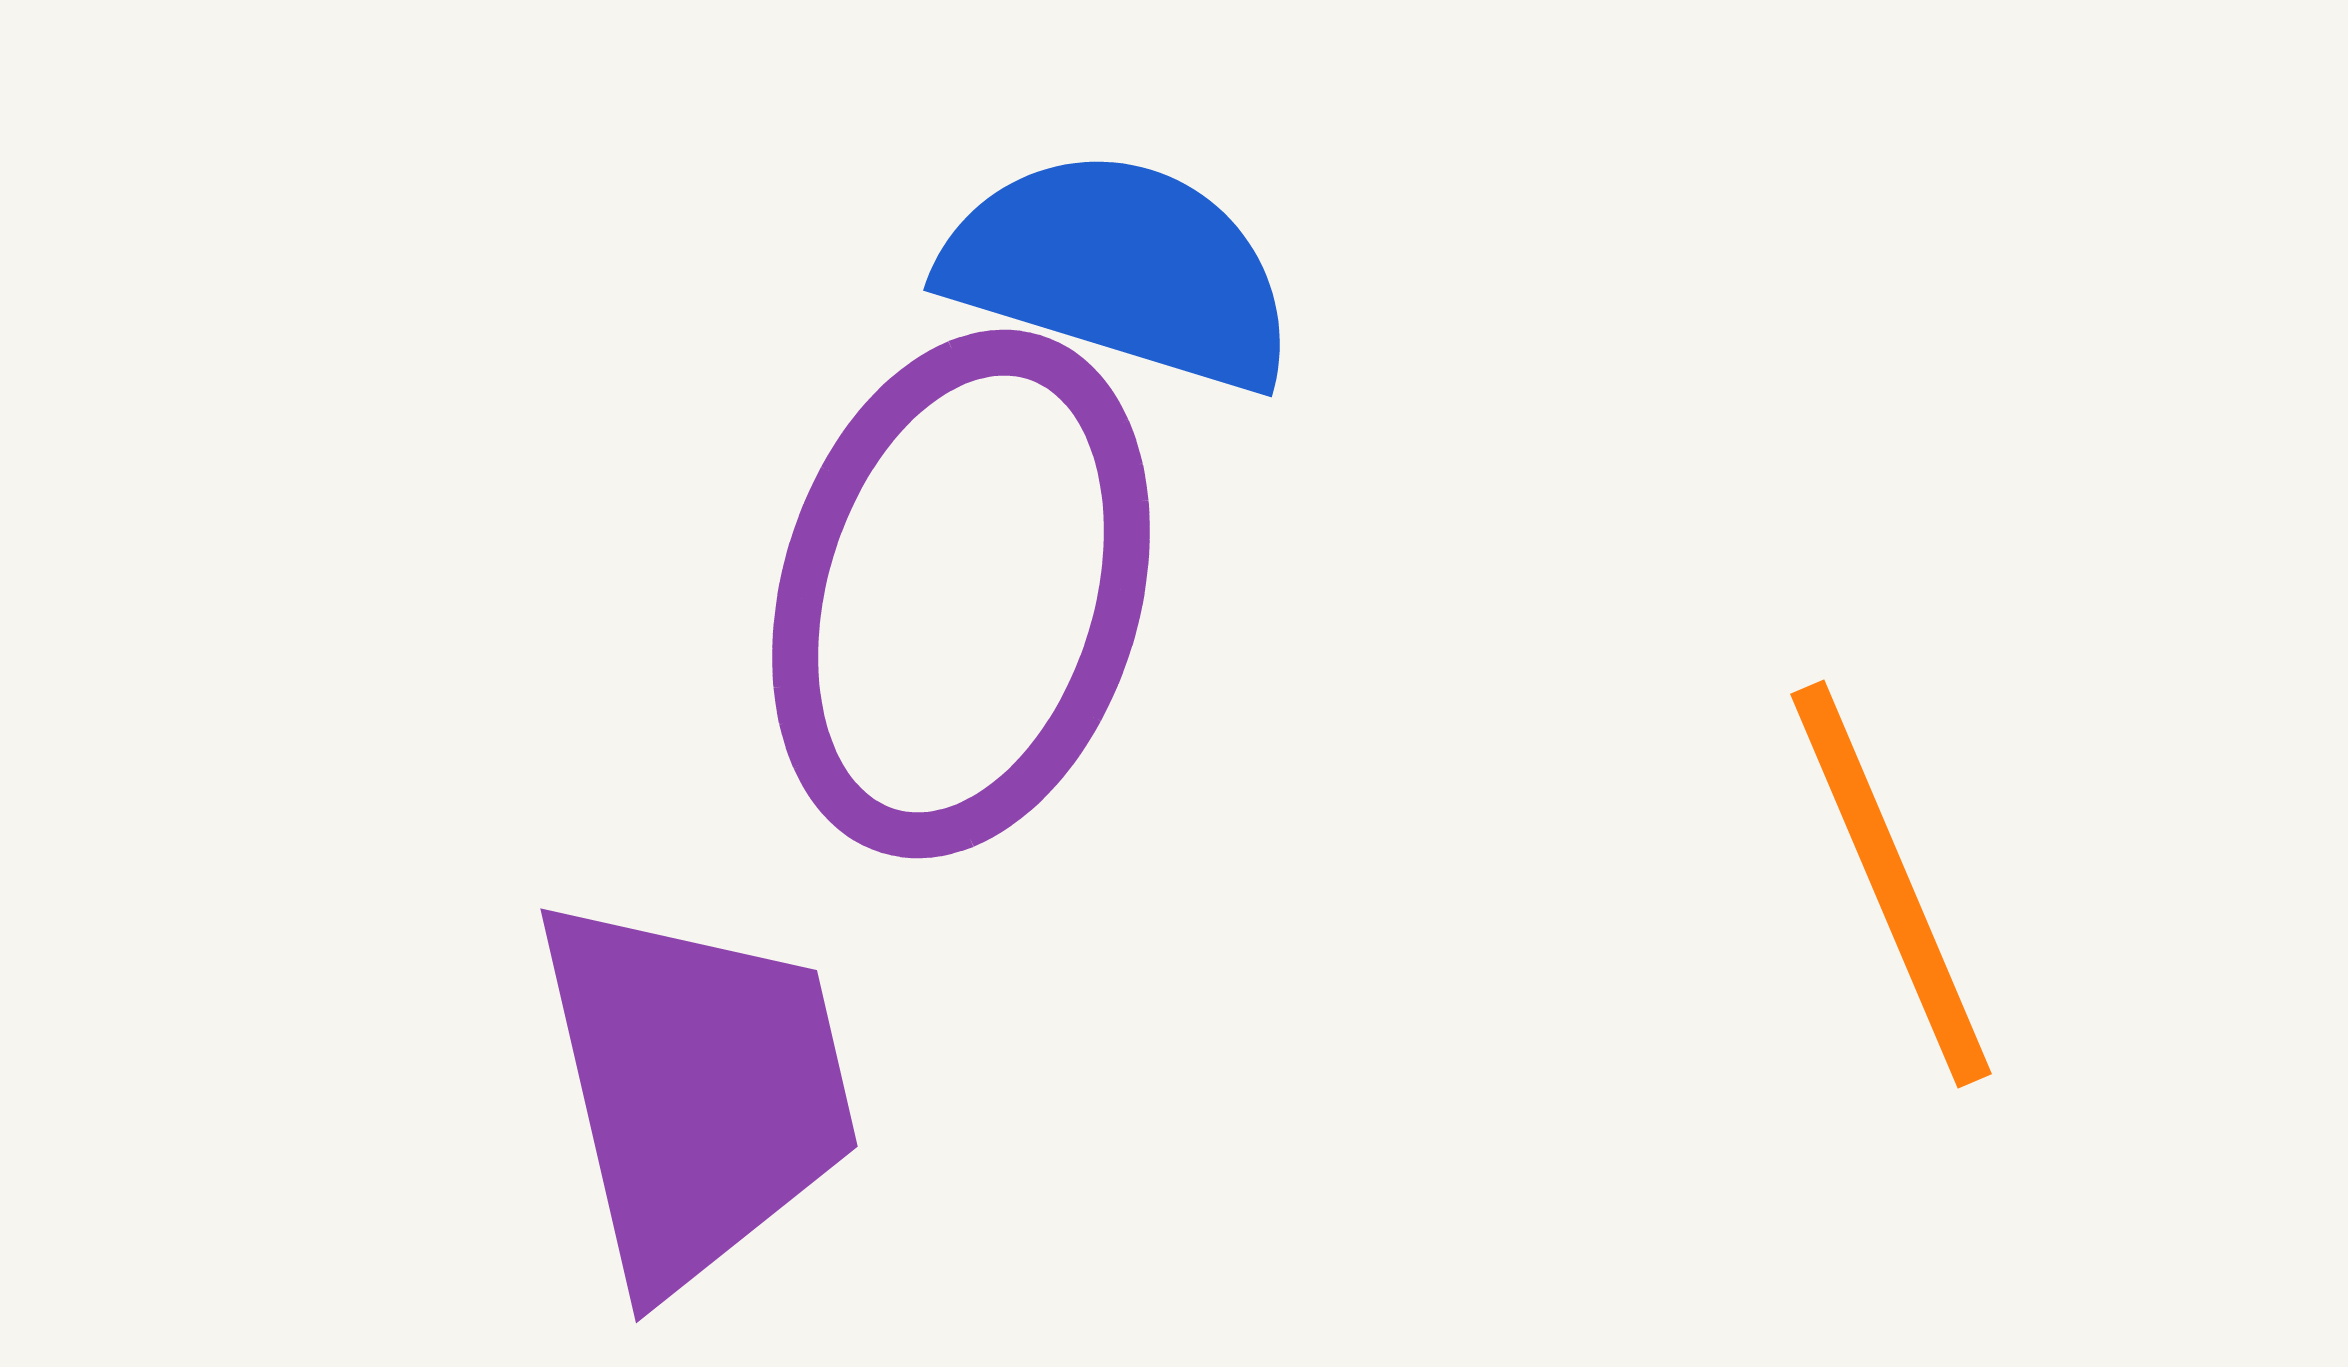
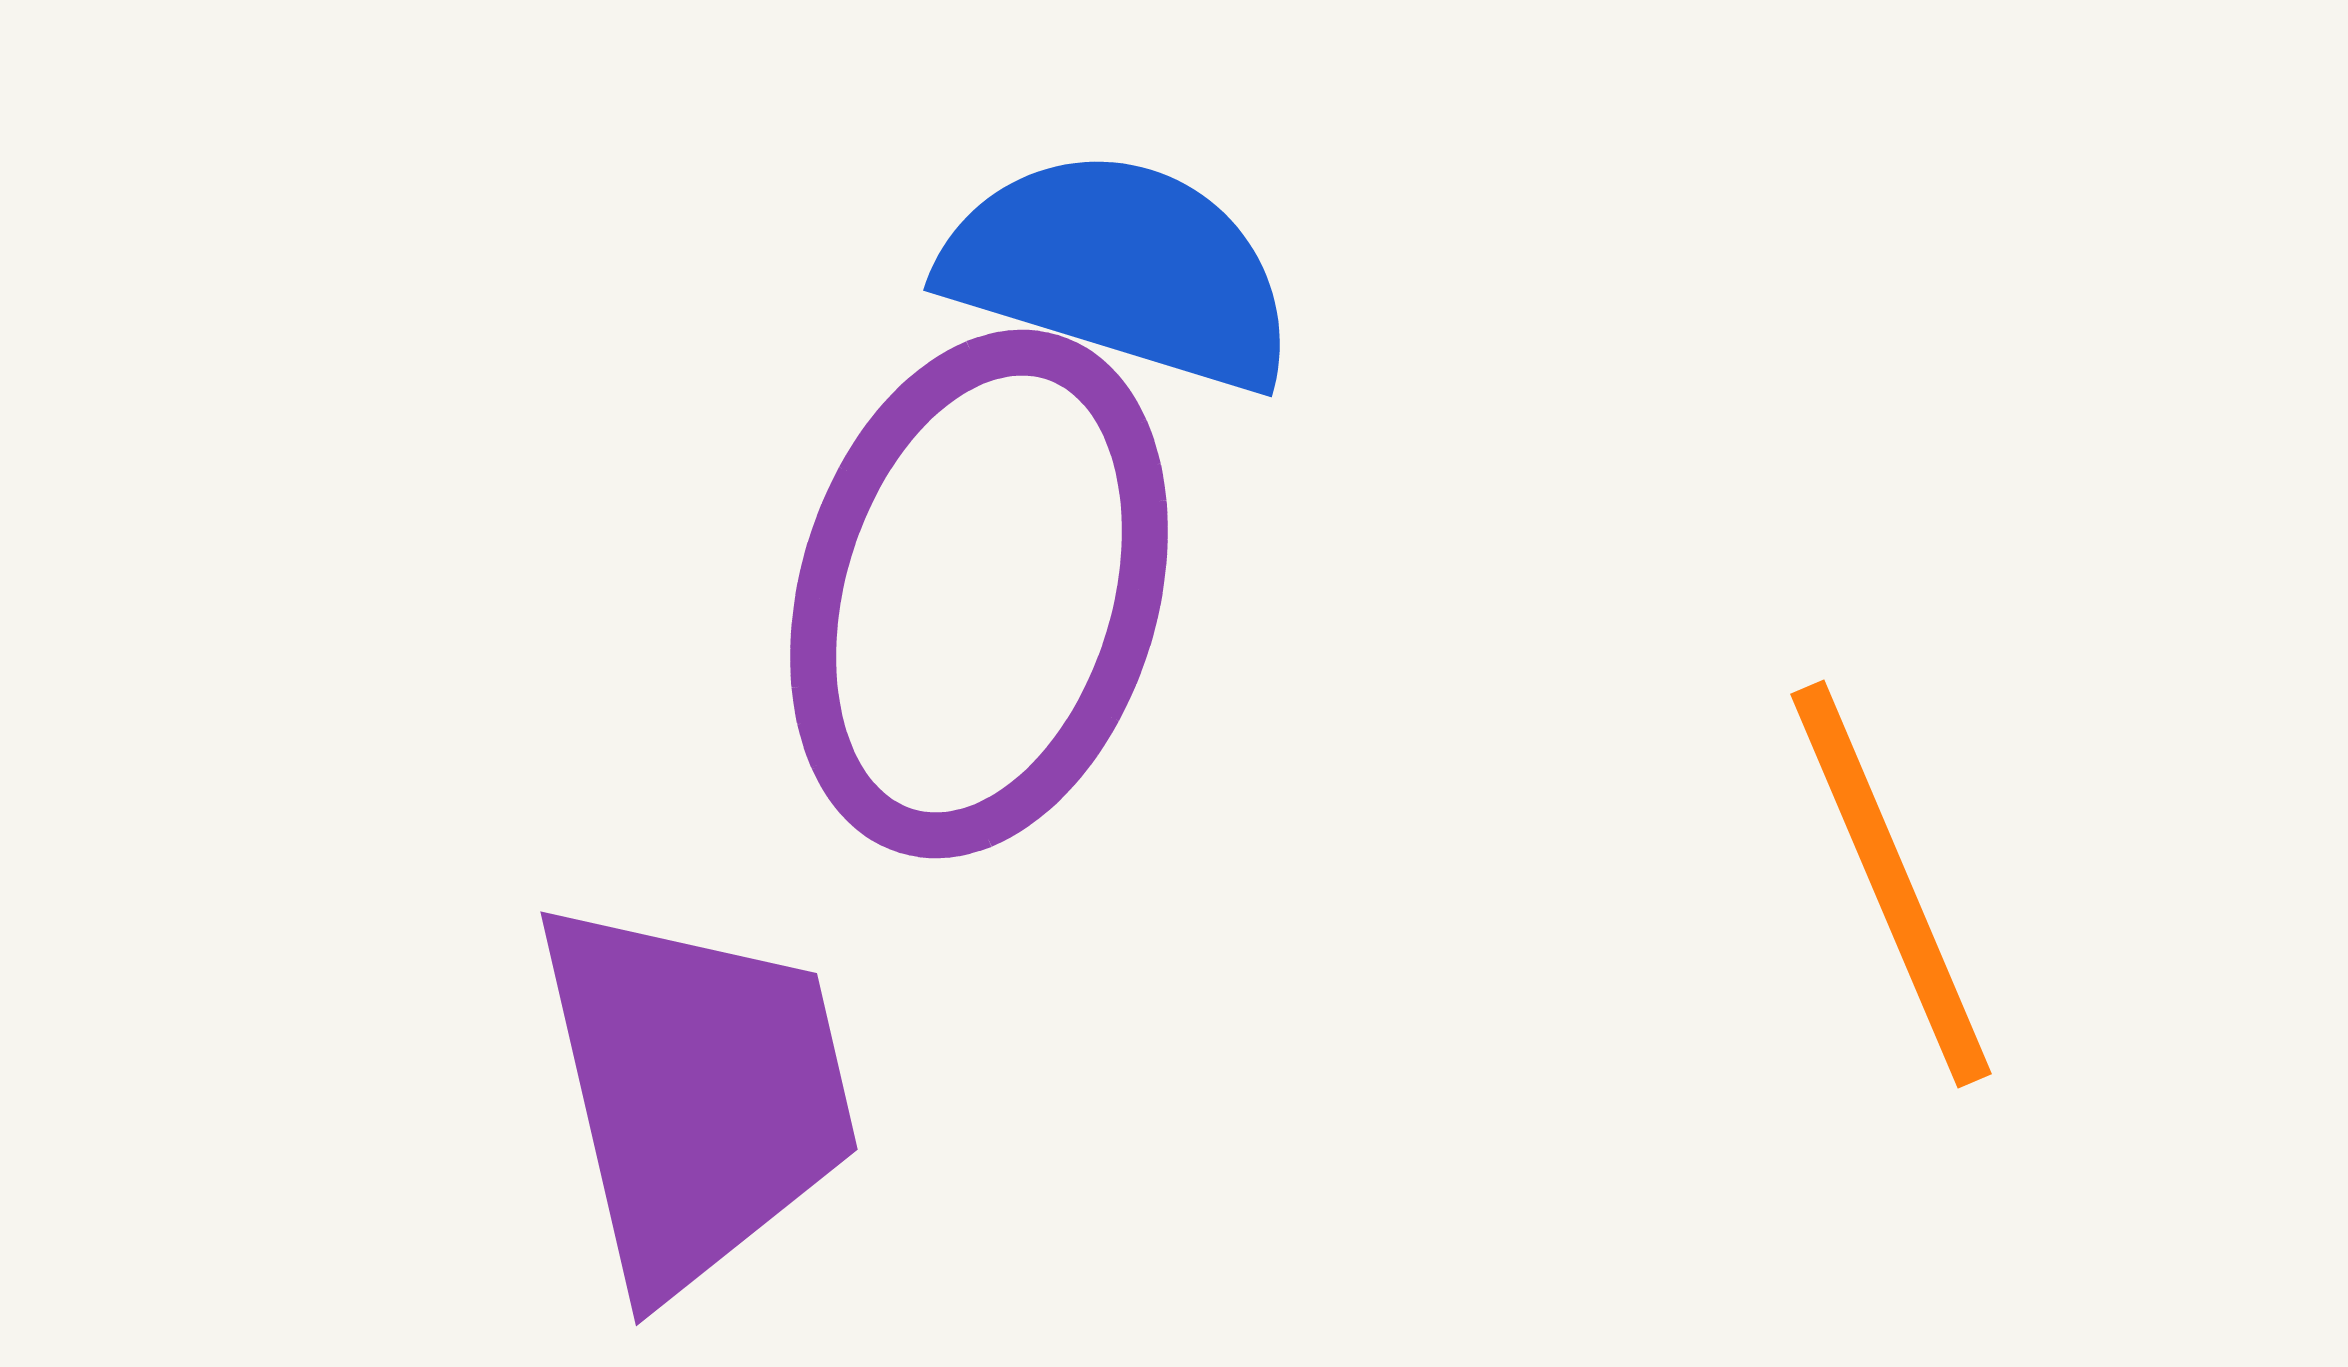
purple ellipse: moved 18 px right
purple trapezoid: moved 3 px down
